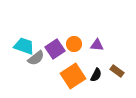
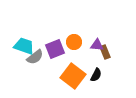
orange circle: moved 2 px up
purple square: rotated 12 degrees clockwise
gray semicircle: moved 1 px left, 1 px up
brown rectangle: moved 12 px left, 19 px up; rotated 32 degrees clockwise
orange square: rotated 20 degrees counterclockwise
